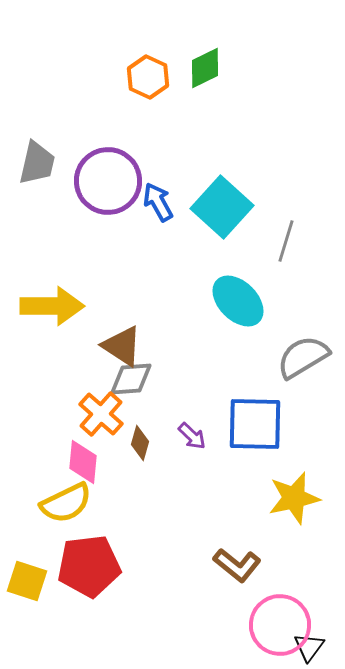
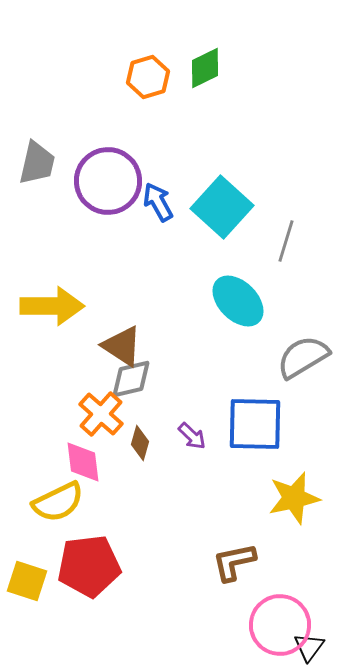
orange hexagon: rotated 18 degrees clockwise
gray diamond: rotated 9 degrees counterclockwise
pink diamond: rotated 12 degrees counterclockwise
yellow semicircle: moved 8 px left, 1 px up
brown L-shape: moved 3 px left, 3 px up; rotated 129 degrees clockwise
